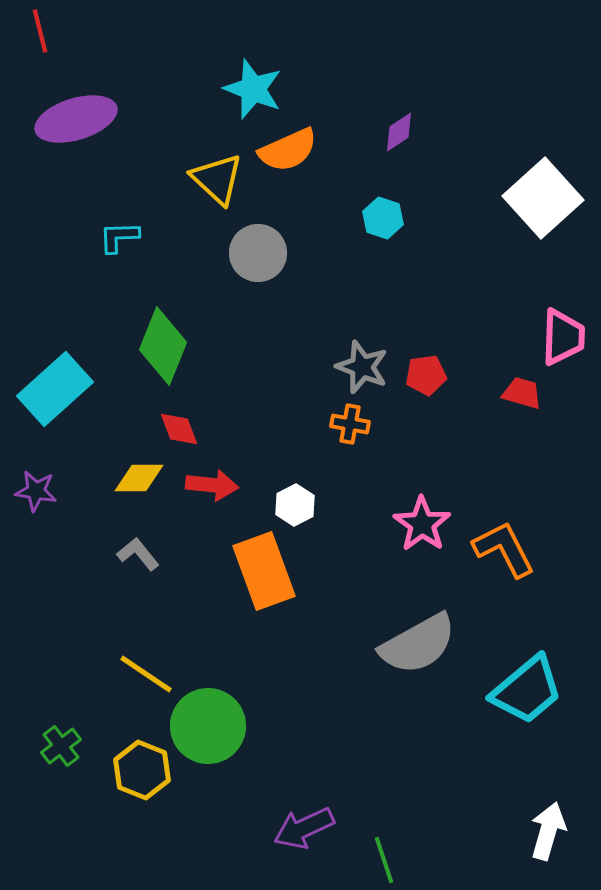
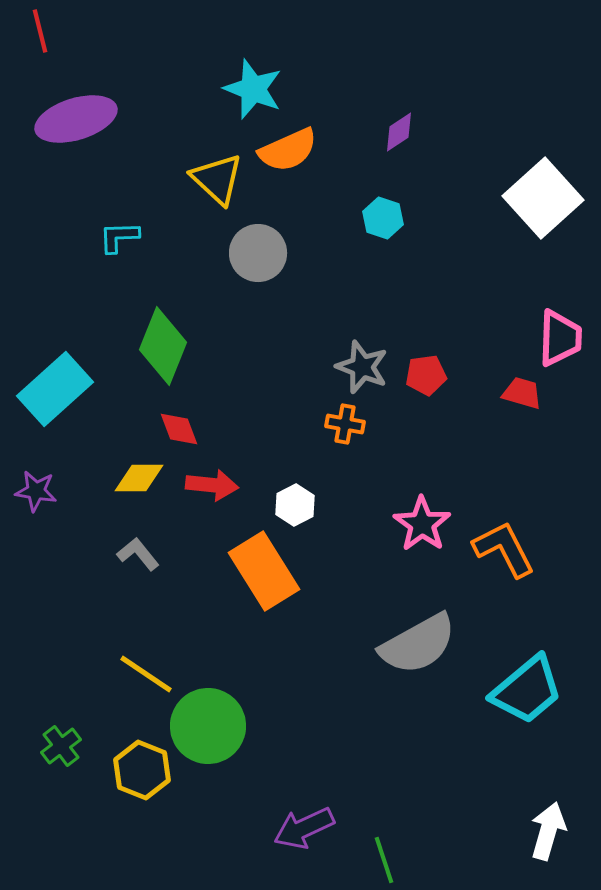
pink trapezoid: moved 3 px left, 1 px down
orange cross: moved 5 px left
orange rectangle: rotated 12 degrees counterclockwise
